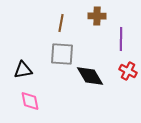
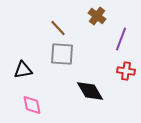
brown cross: rotated 36 degrees clockwise
brown line: moved 3 px left, 5 px down; rotated 54 degrees counterclockwise
purple line: rotated 20 degrees clockwise
red cross: moved 2 px left; rotated 18 degrees counterclockwise
black diamond: moved 15 px down
pink diamond: moved 2 px right, 4 px down
